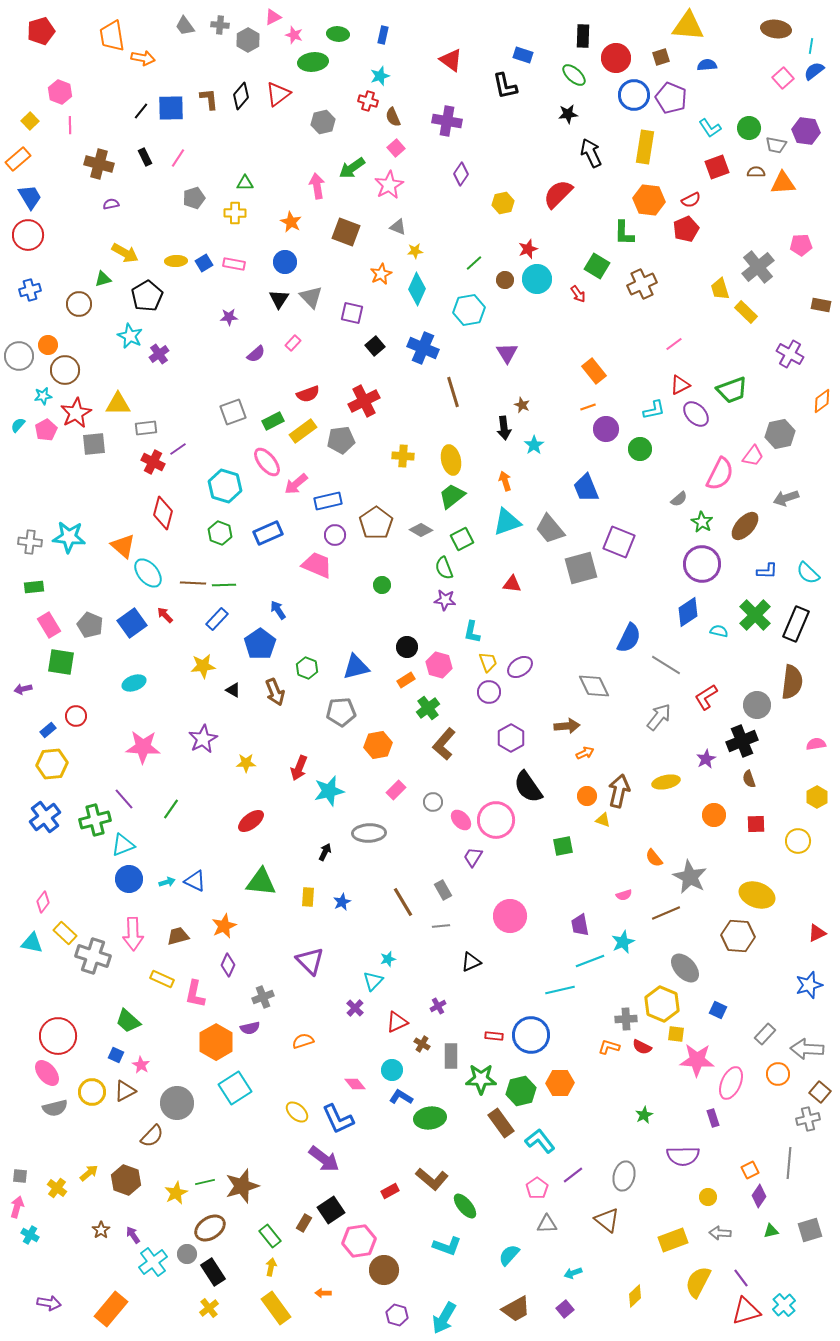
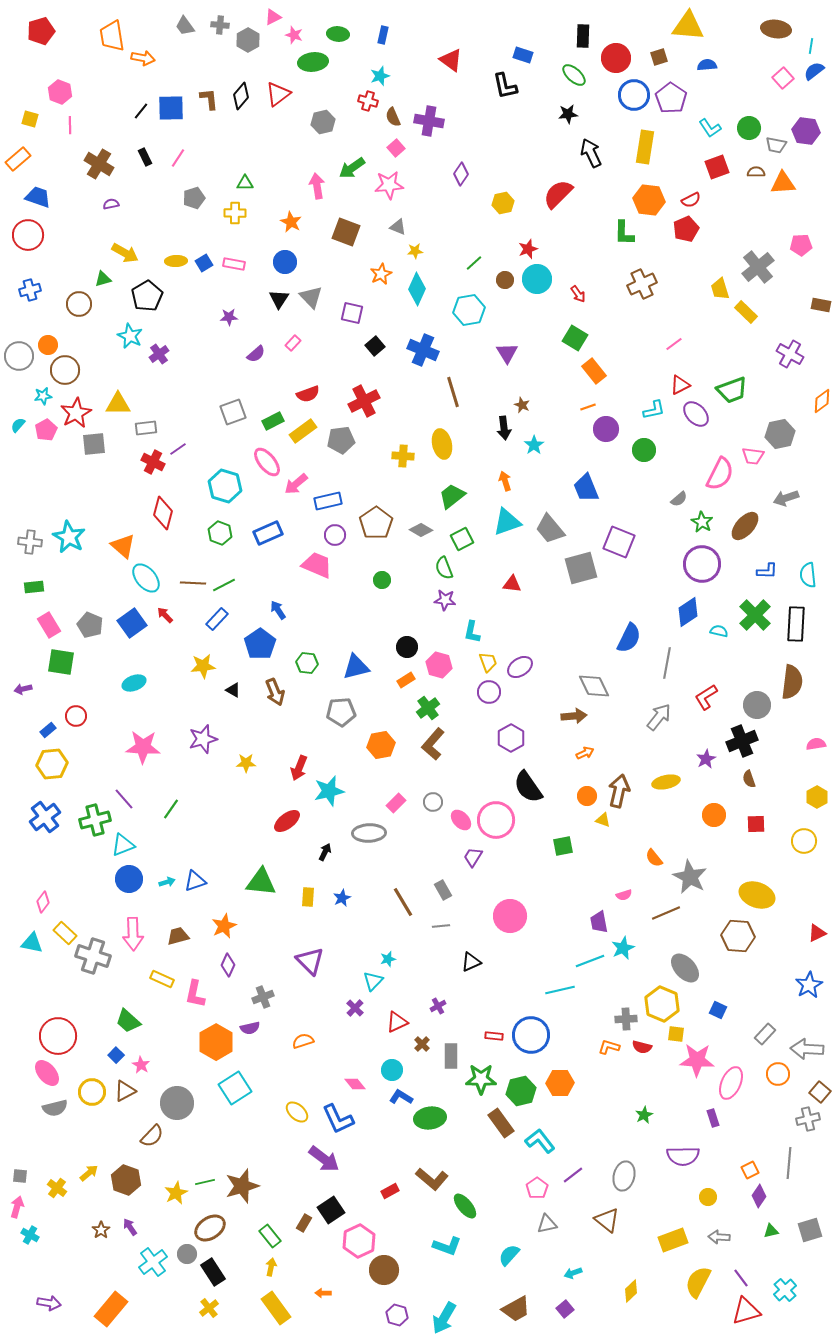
brown square at (661, 57): moved 2 px left
purple pentagon at (671, 98): rotated 12 degrees clockwise
yellow square at (30, 121): moved 2 px up; rotated 30 degrees counterclockwise
purple cross at (447, 121): moved 18 px left
brown cross at (99, 164): rotated 16 degrees clockwise
pink star at (389, 185): rotated 24 degrees clockwise
blue trapezoid at (30, 197): moved 8 px right; rotated 40 degrees counterclockwise
green square at (597, 266): moved 22 px left, 72 px down
blue cross at (423, 348): moved 2 px down
green circle at (640, 449): moved 4 px right, 1 px down
pink trapezoid at (753, 456): rotated 60 degrees clockwise
yellow ellipse at (451, 460): moved 9 px left, 16 px up
cyan star at (69, 537): rotated 24 degrees clockwise
cyan ellipse at (148, 573): moved 2 px left, 5 px down
cyan semicircle at (808, 573): moved 2 px down; rotated 40 degrees clockwise
green line at (224, 585): rotated 25 degrees counterclockwise
green circle at (382, 585): moved 5 px up
black rectangle at (796, 624): rotated 20 degrees counterclockwise
gray line at (666, 665): moved 1 px right, 2 px up; rotated 68 degrees clockwise
green hexagon at (307, 668): moved 5 px up; rotated 15 degrees counterclockwise
brown arrow at (567, 726): moved 7 px right, 10 px up
purple star at (203, 739): rotated 12 degrees clockwise
brown L-shape at (444, 744): moved 11 px left
orange hexagon at (378, 745): moved 3 px right
pink rectangle at (396, 790): moved 13 px down
red ellipse at (251, 821): moved 36 px right
yellow circle at (798, 841): moved 6 px right
blue triangle at (195, 881): rotated 45 degrees counterclockwise
blue star at (342, 902): moved 4 px up
purple trapezoid at (580, 925): moved 19 px right, 3 px up
cyan star at (623, 942): moved 6 px down
blue star at (809, 985): rotated 12 degrees counterclockwise
brown cross at (422, 1044): rotated 14 degrees clockwise
red semicircle at (642, 1047): rotated 12 degrees counterclockwise
blue square at (116, 1055): rotated 21 degrees clockwise
gray triangle at (547, 1224): rotated 10 degrees counterclockwise
gray arrow at (720, 1233): moved 1 px left, 4 px down
purple arrow at (133, 1235): moved 3 px left, 8 px up
pink hexagon at (359, 1241): rotated 16 degrees counterclockwise
yellow diamond at (635, 1296): moved 4 px left, 5 px up
cyan cross at (784, 1305): moved 1 px right, 15 px up
